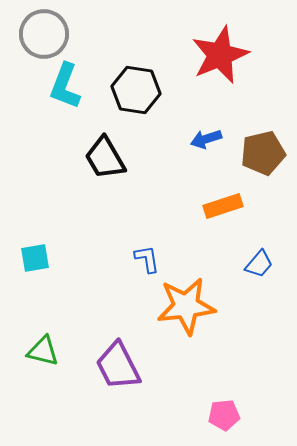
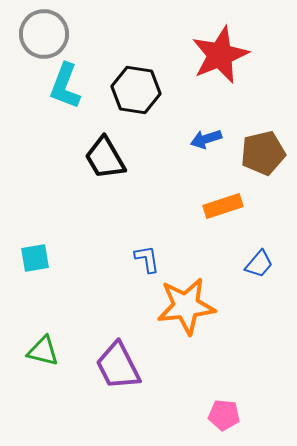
pink pentagon: rotated 12 degrees clockwise
